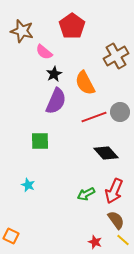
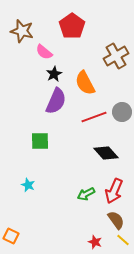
gray circle: moved 2 px right
